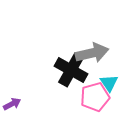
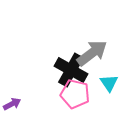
gray arrow: rotated 24 degrees counterclockwise
pink pentagon: moved 20 px left, 3 px up; rotated 28 degrees clockwise
